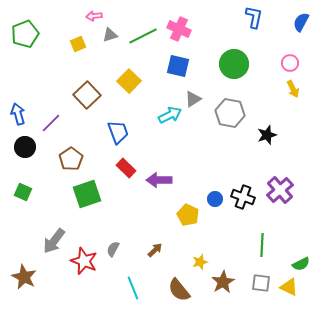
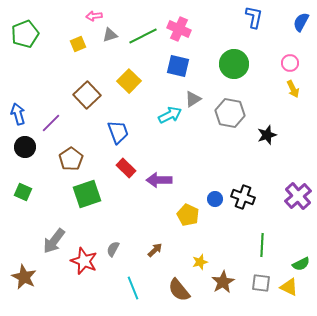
purple cross at (280, 190): moved 18 px right, 6 px down
